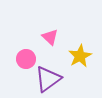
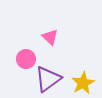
yellow star: moved 3 px right, 27 px down
